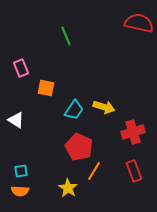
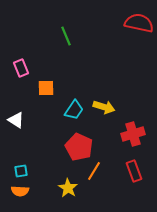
orange square: rotated 12 degrees counterclockwise
red cross: moved 2 px down
